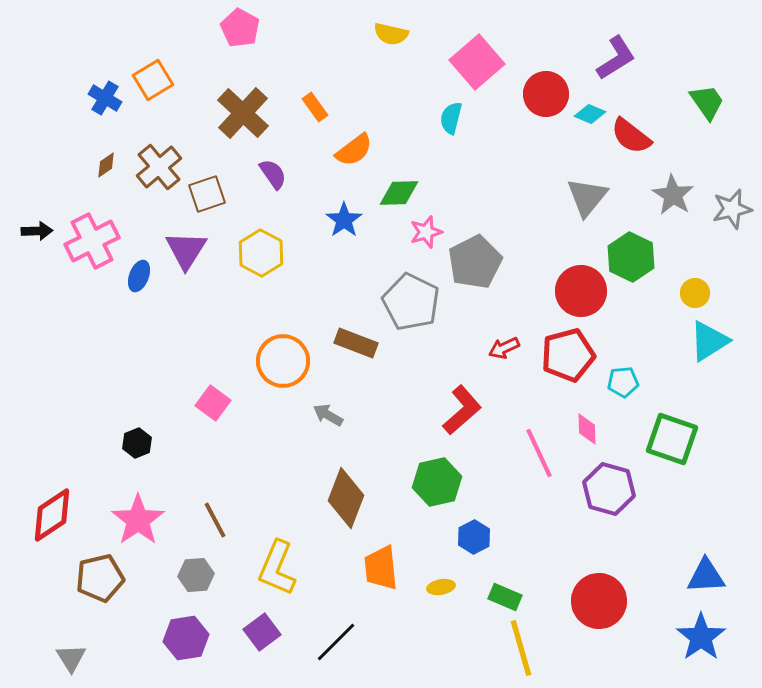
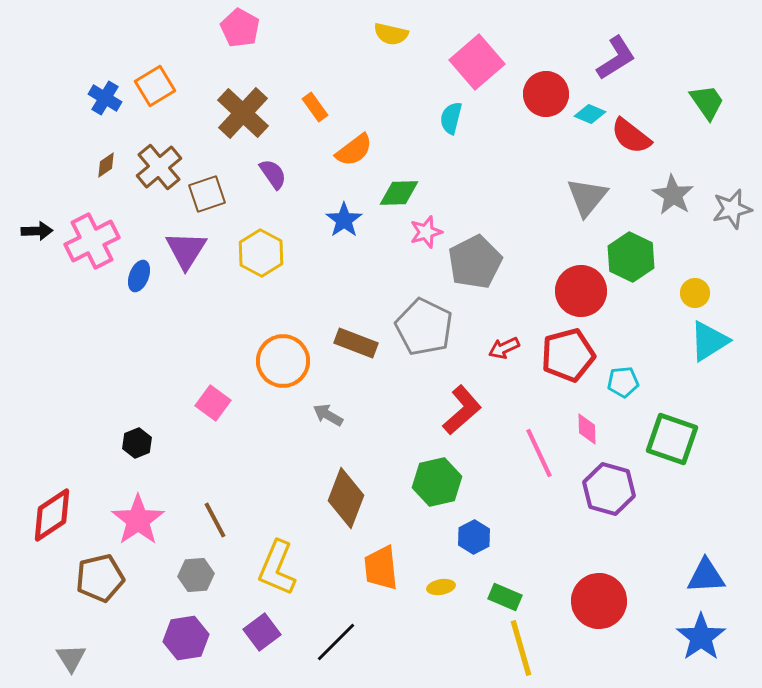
orange square at (153, 80): moved 2 px right, 6 px down
gray pentagon at (411, 302): moved 13 px right, 25 px down
